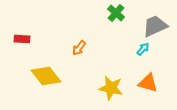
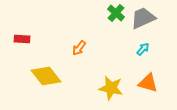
gray trapezoid: moved 12 px left, 8 px up
